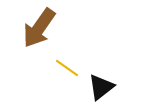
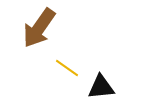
black triangle: rotated 32 degrees clockwise
